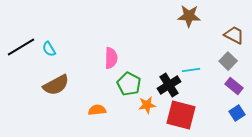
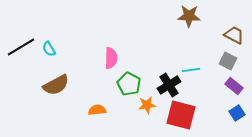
gray square: rotated 18 degrees counterclockwise
